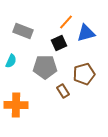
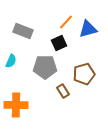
blue triangle: moved 2 px right, 4 px up
